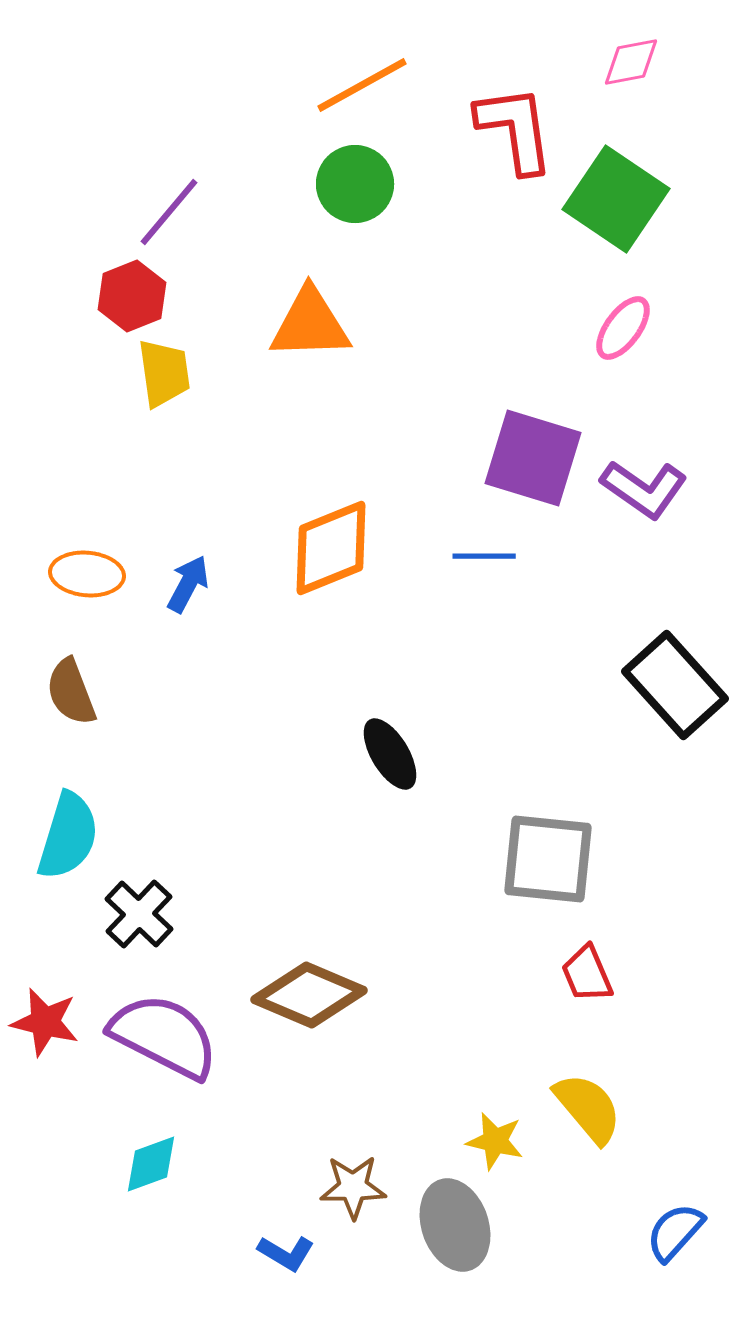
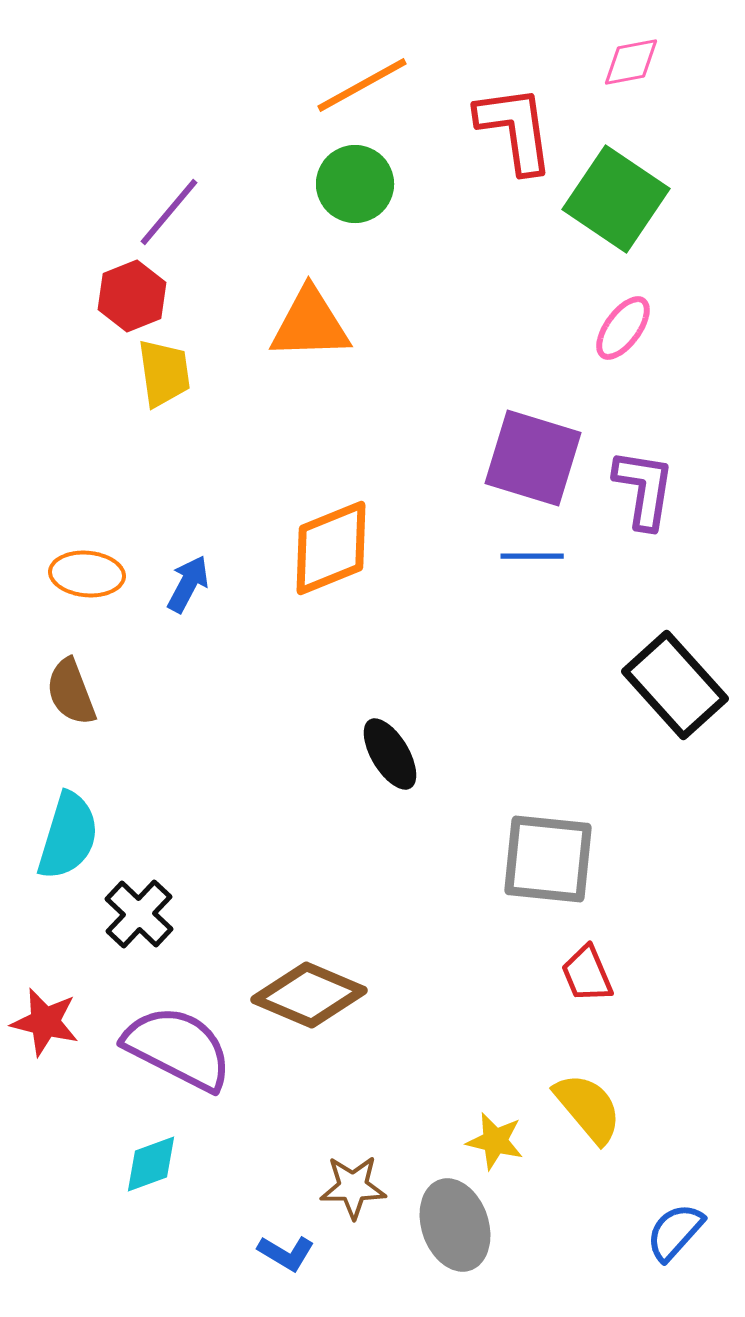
purple L-shape: rotated 116 degrees counterclockwise
blue line: moved 48 px right
purple semicircle: moved 14 px right, 12 px down
